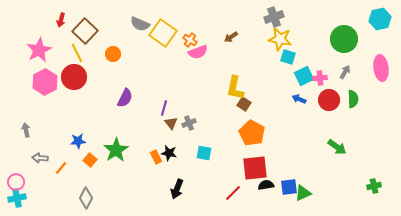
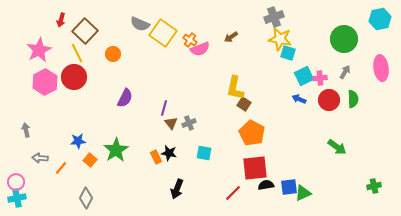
pink semicircle at (198, 52): moved 2 px right, 3 px up
cyan square at (288, 57): moved 4 px up
